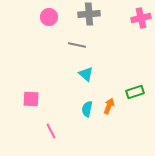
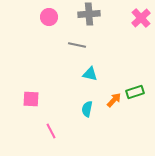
pink cross: rotated 30 degrees counterclockwise
cyan triangle: moved 4 px right; rotated 28 degrees counterclockwise
orange arrow: moved 5 px right, 6 px up; rotated 21 degrees clockwise
